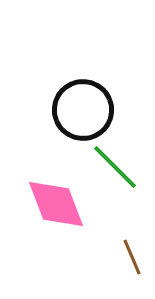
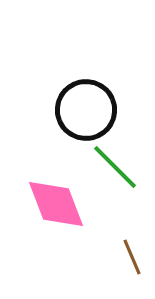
black circle: moved 3 px right
